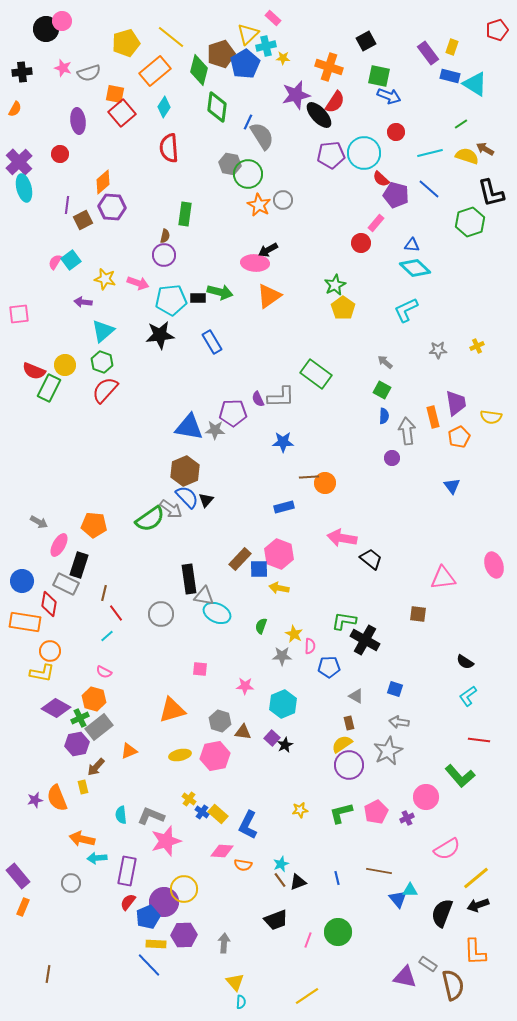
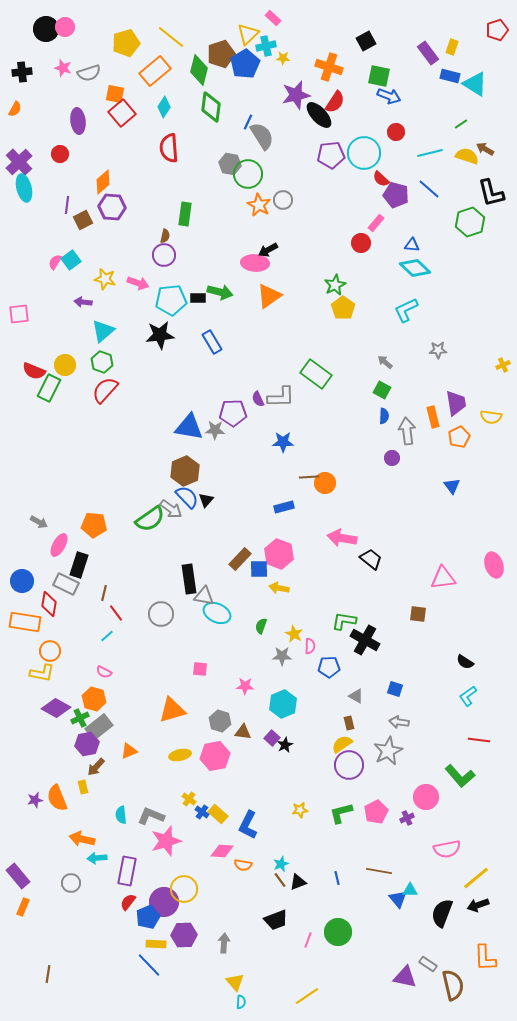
pink circle at (62, 21): moved 3 px right, 6 px down
green diamond at (217, 107): moved 6 px left
yellow cross at (477, 346): moved 26 px right, 19 px down
purple hexagon at (77, 744): moved 10 px right
pink semicircle at (447, 849): rotated 20 degrees clockwise
orange L-shape at (475, 952): moved 10 px right, 6 px down
